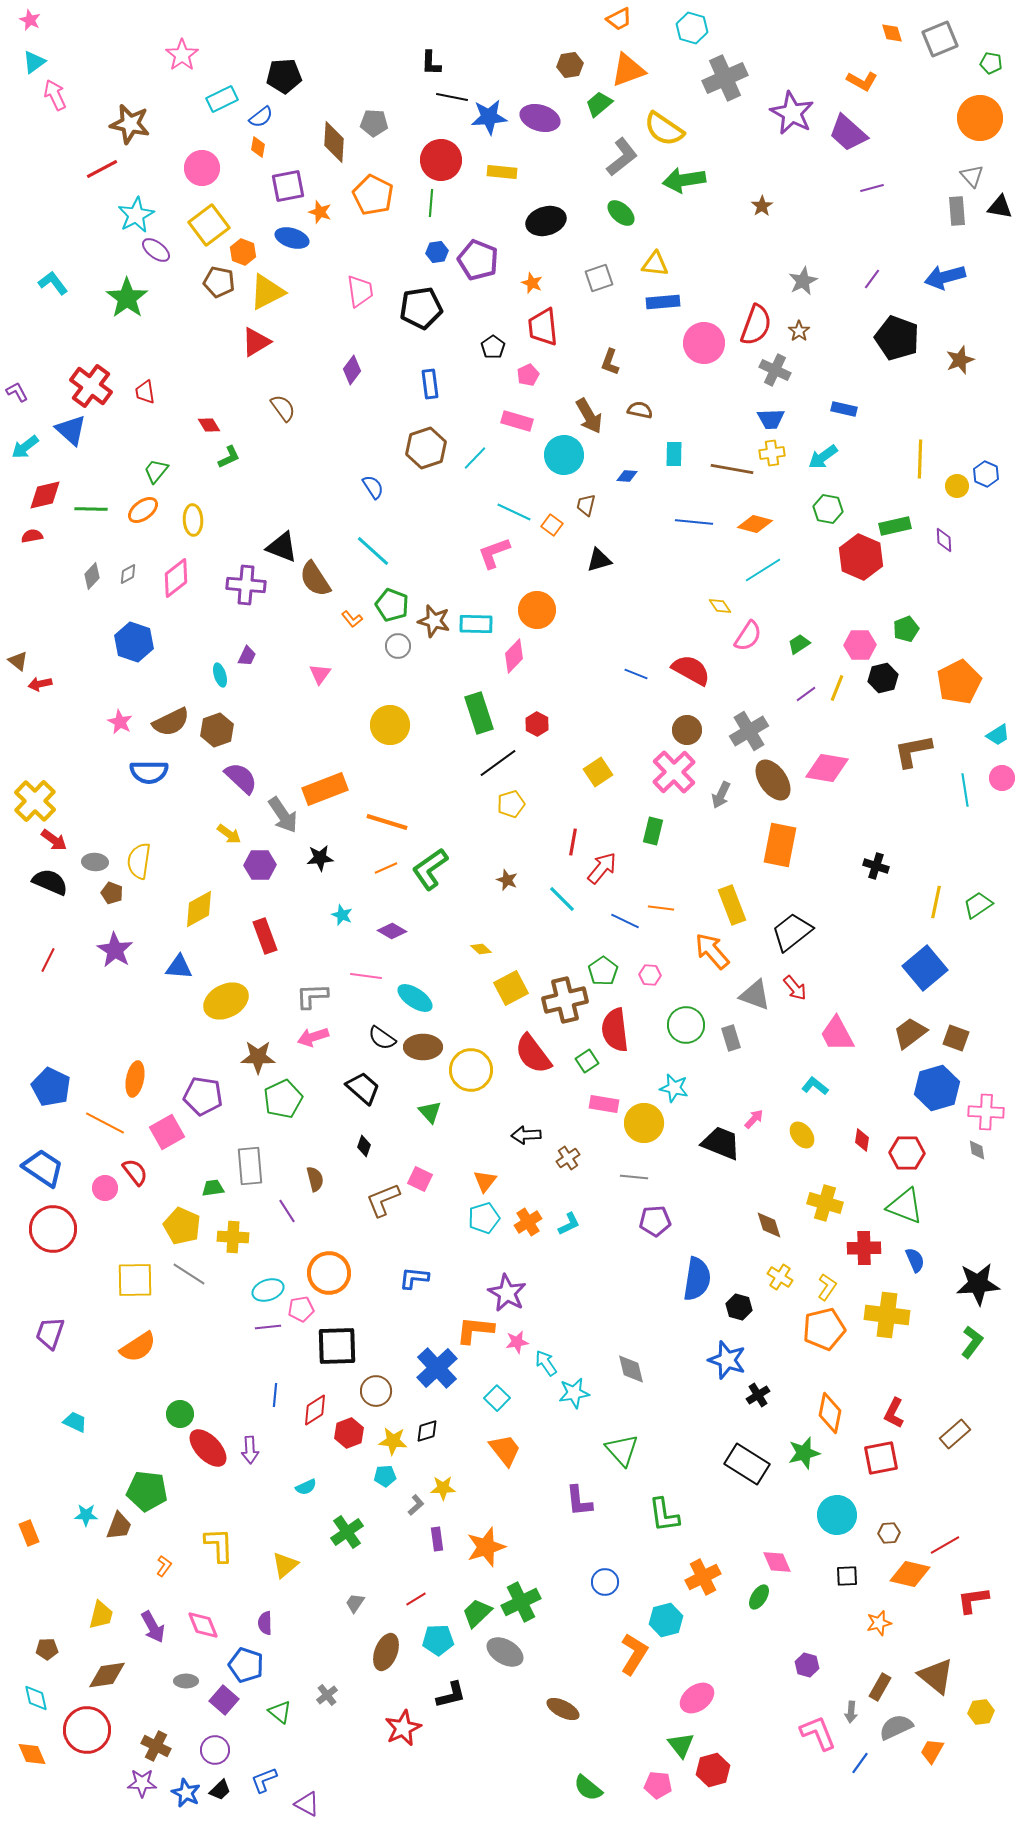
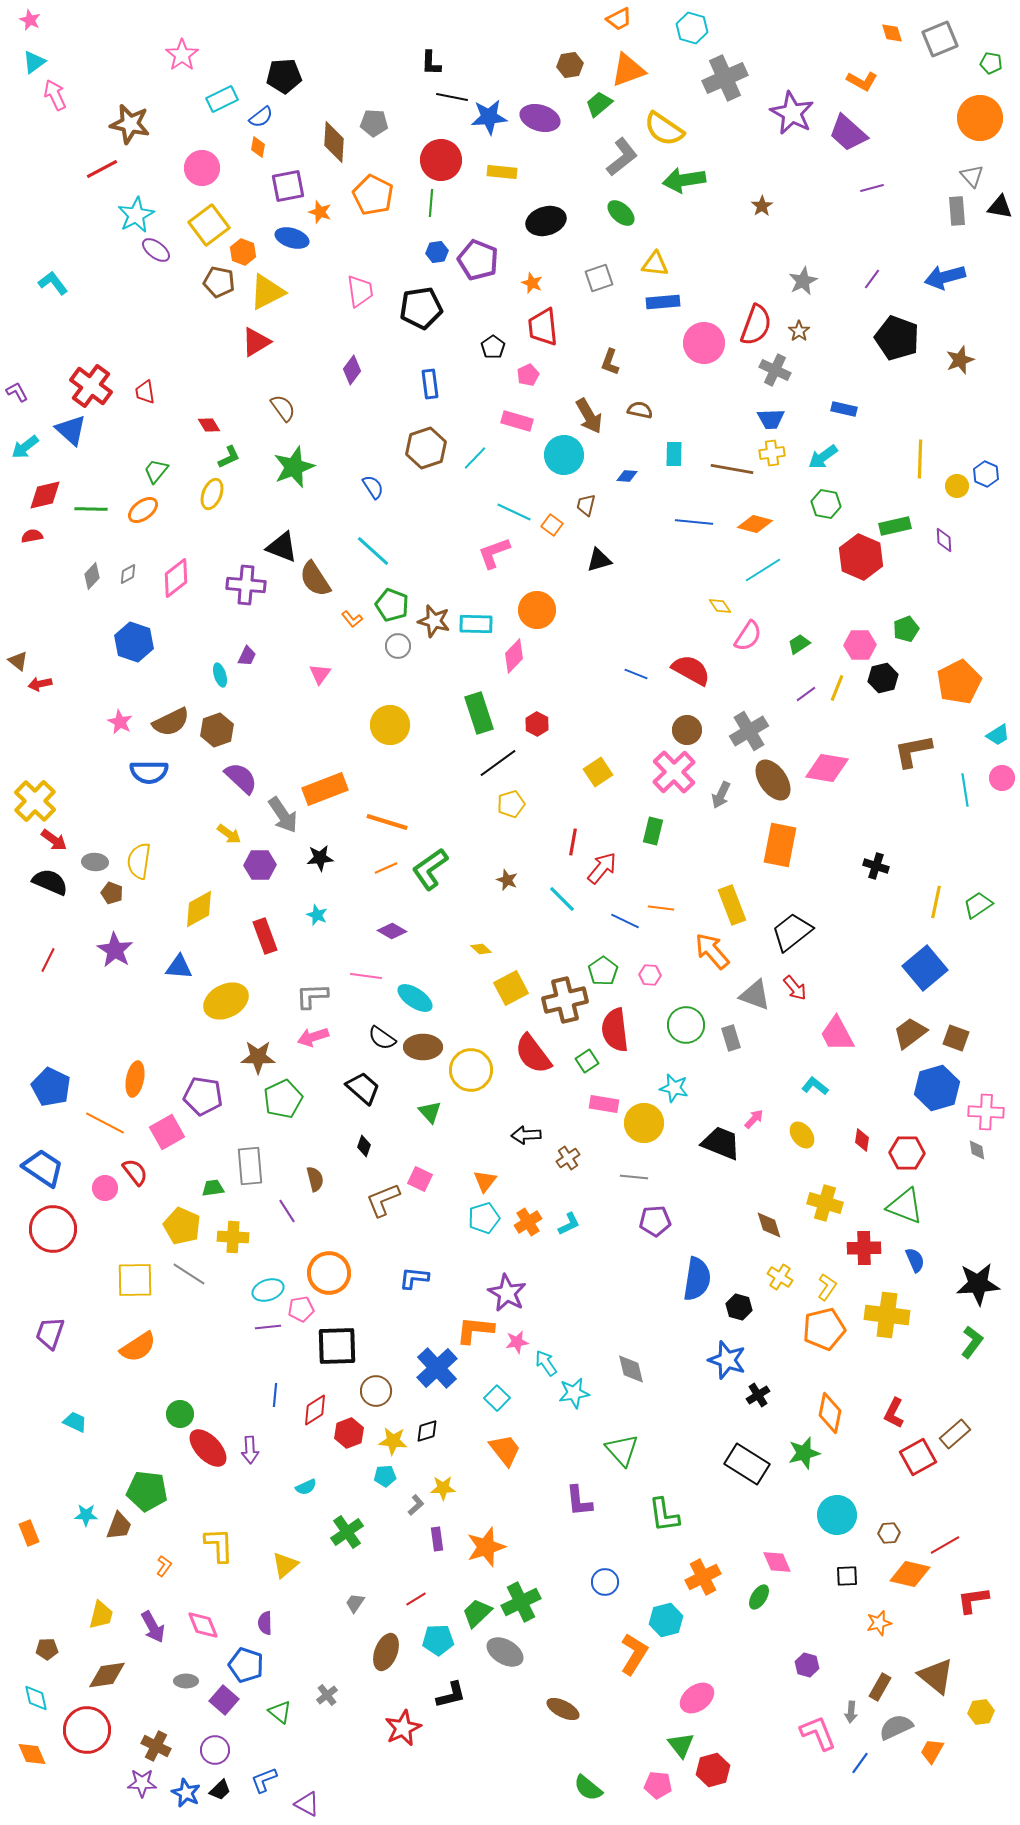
green star at (127, 298): moved 167 px right, 169 px down; rotated 15 degrees clockwise
green hexagon at (828, 509): moved 2 px left, 5 px up
yellow ellipse at (193, 520): moved 19 px right, 26 px up; rotated 24 degrees clockwise
cyan star at (342, 915): moved 25 px left
red square at (881, 1458): moved 37 px right, 1 px up; rotated 18 degrees counterclockwise
